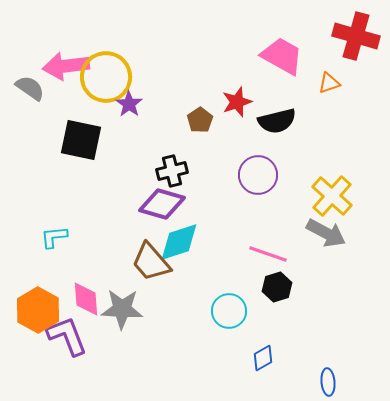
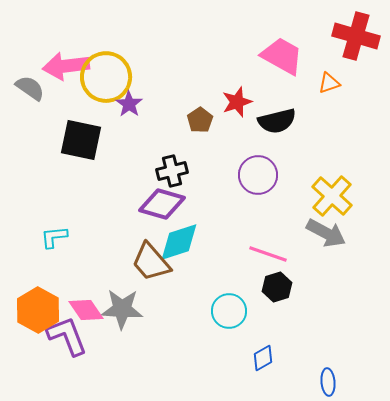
pink diamond: moved 11 px down; rotated 30 degrees counterclockwise
